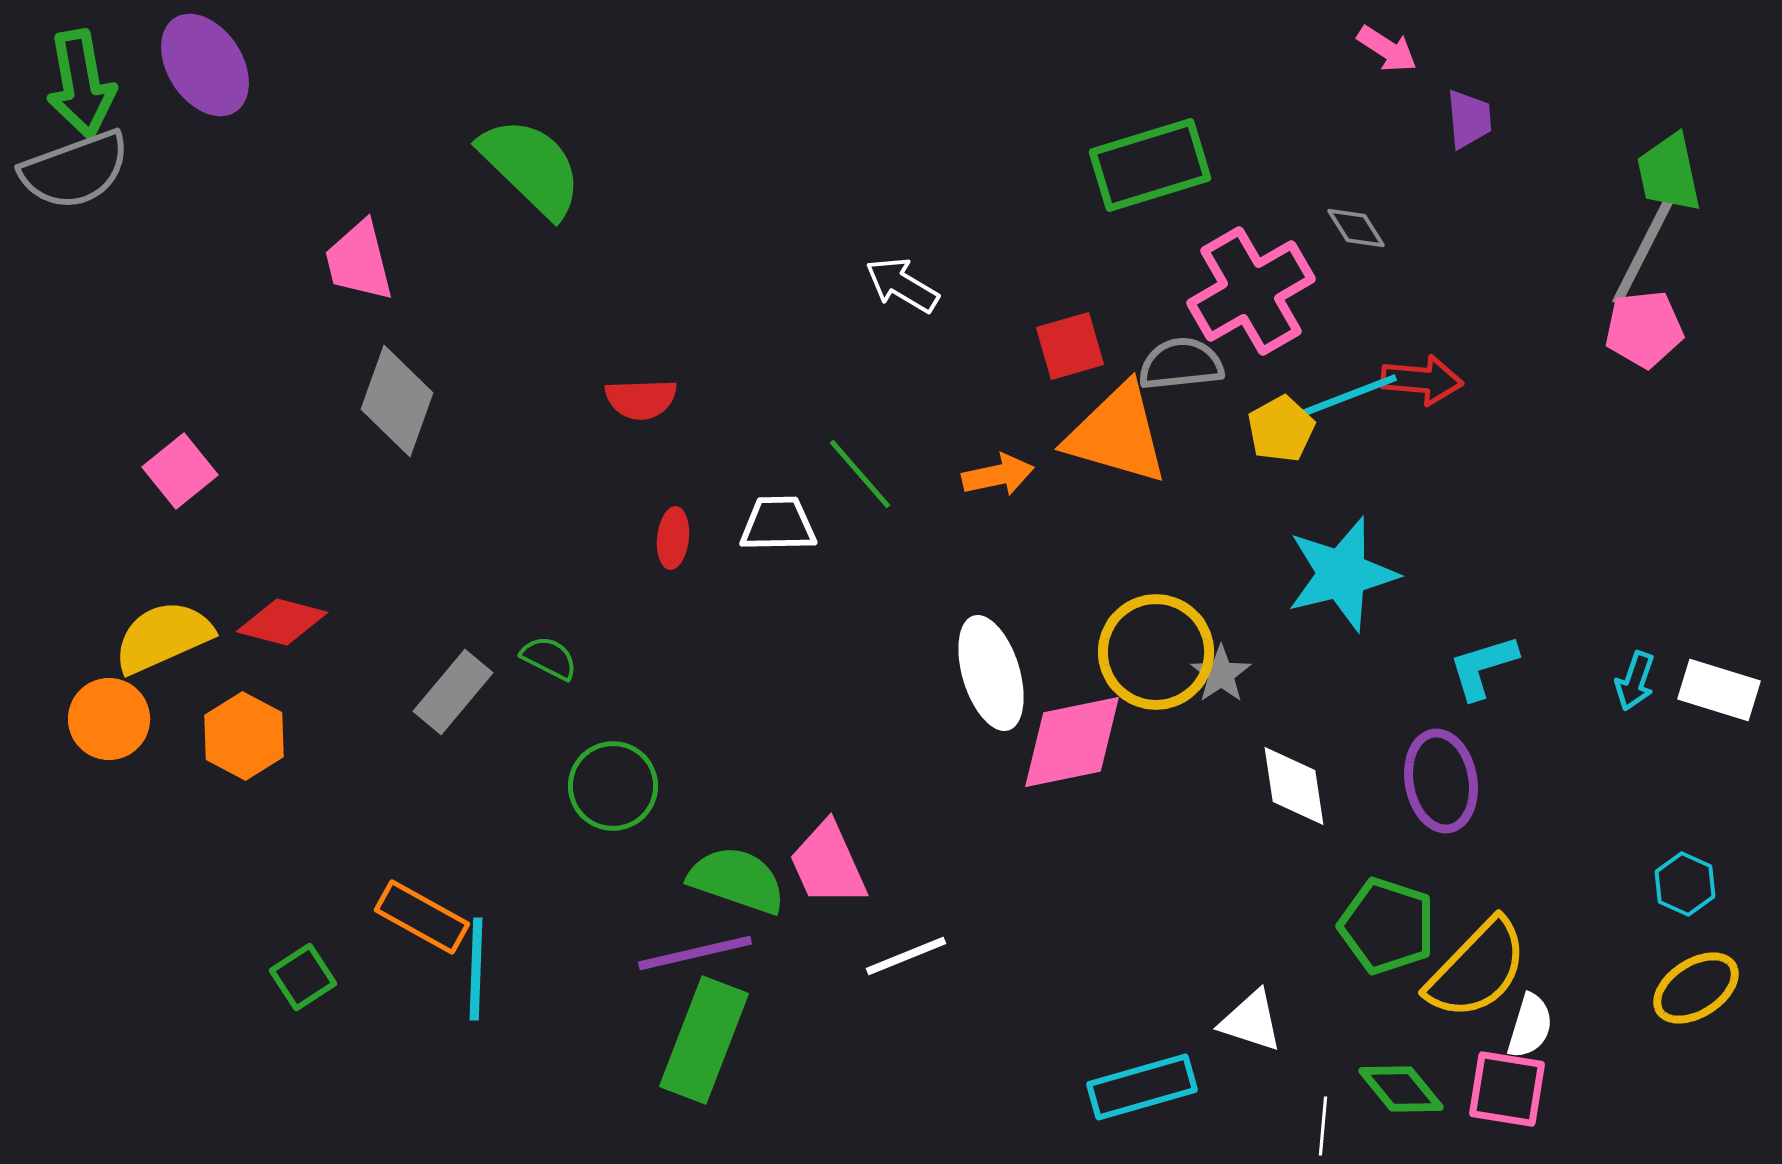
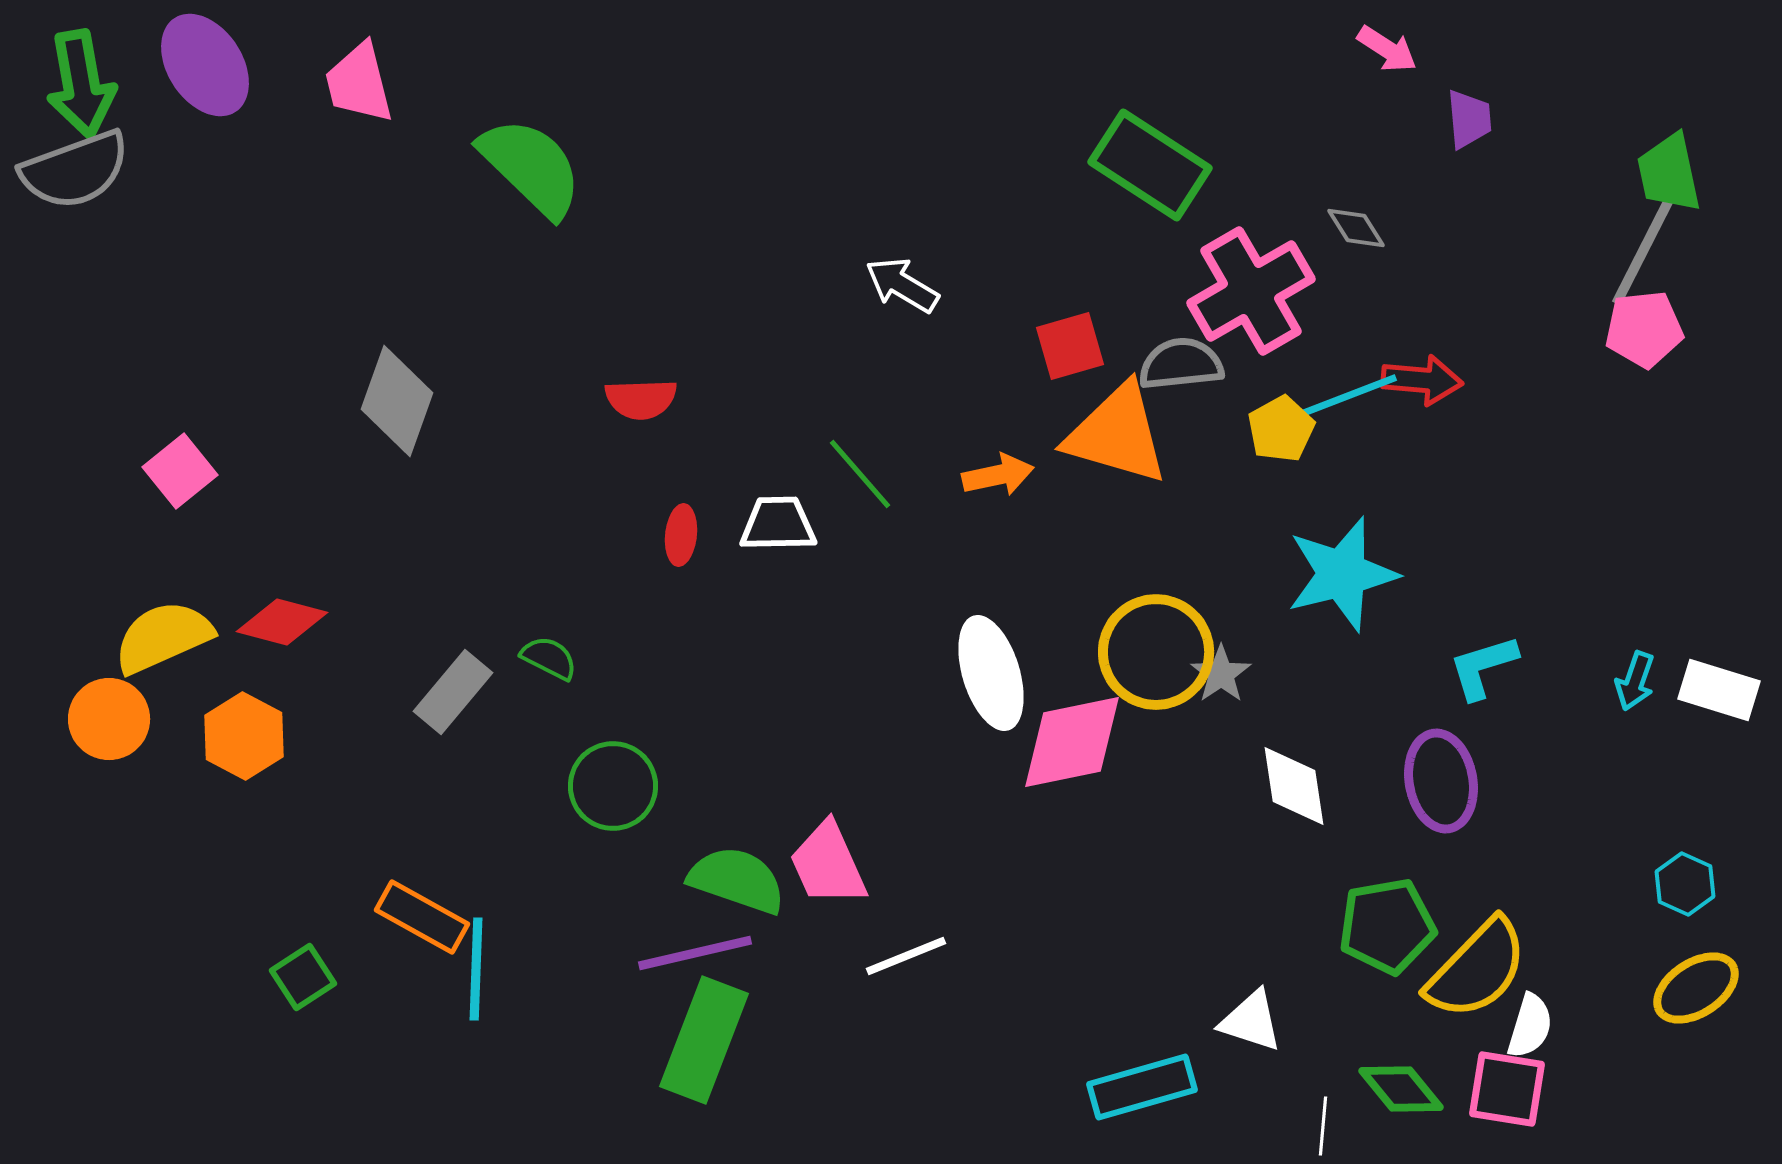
green rectangle at (1150, 165): rotated 50 degrees clockwise
pink trapezoid at (359, 261): moved 178 px up
red ellipse at (673, 538): moved 8 px right, 3 px up
green pentagon at (1387, 926): rotated 28 degrees counterclockwise
